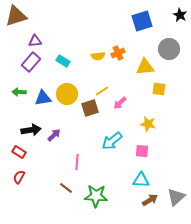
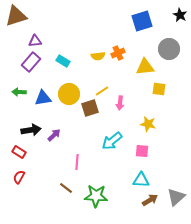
yellow circle: moved 2 px right
pink arrow: rotated 40 degrees counterclockwise
